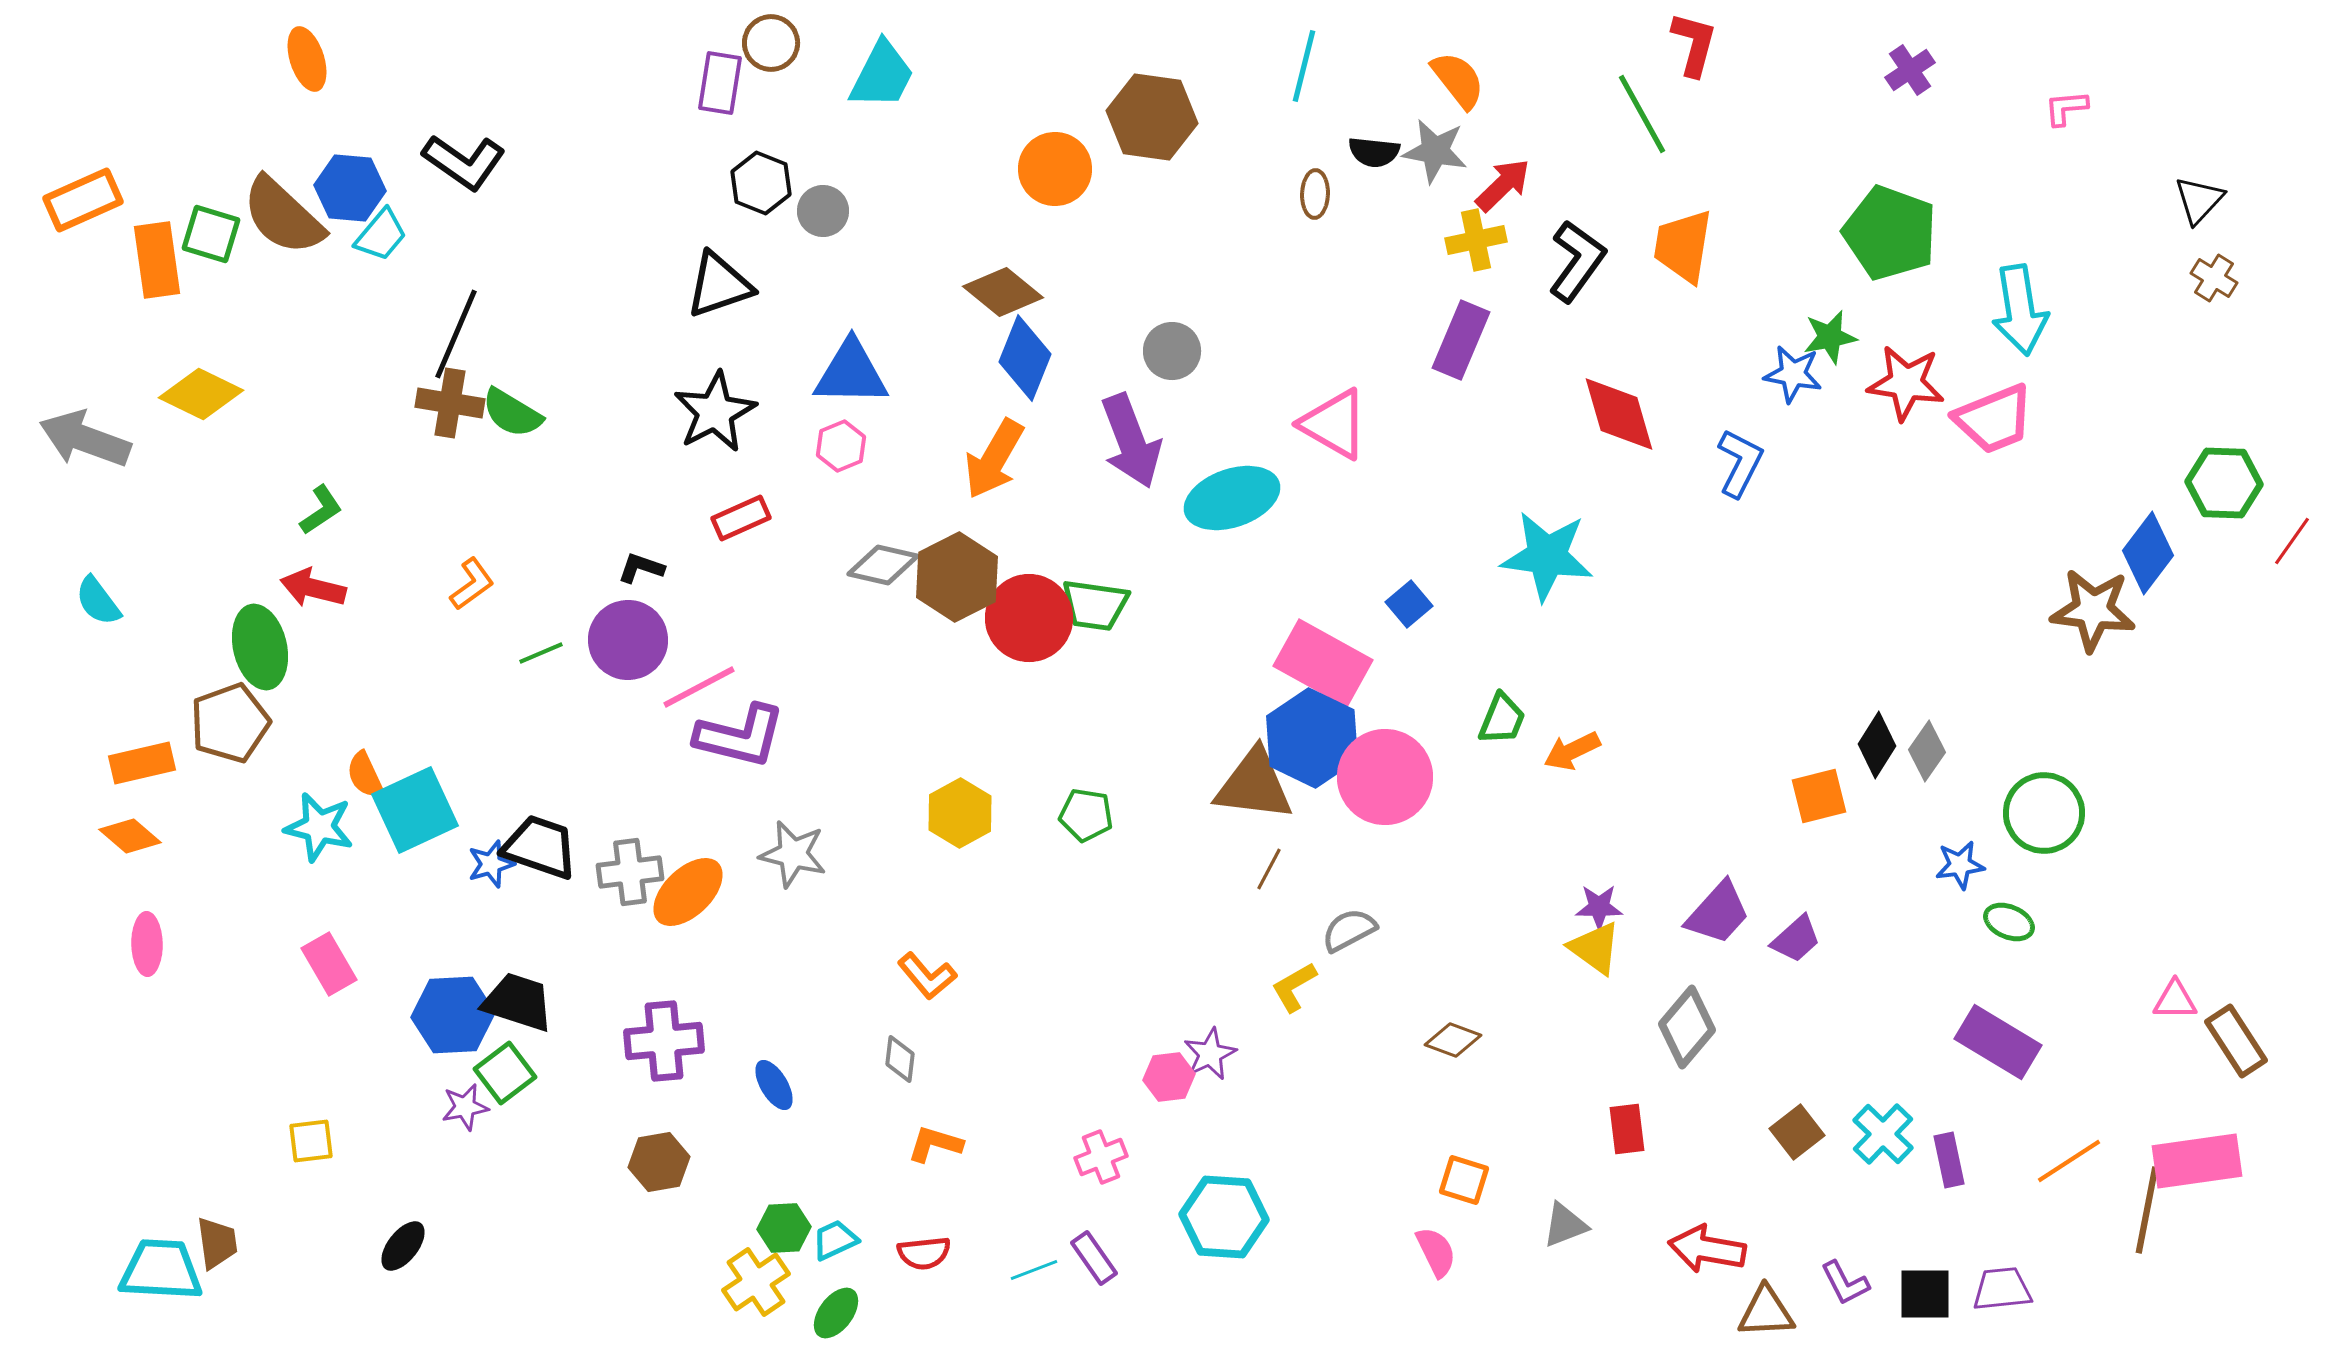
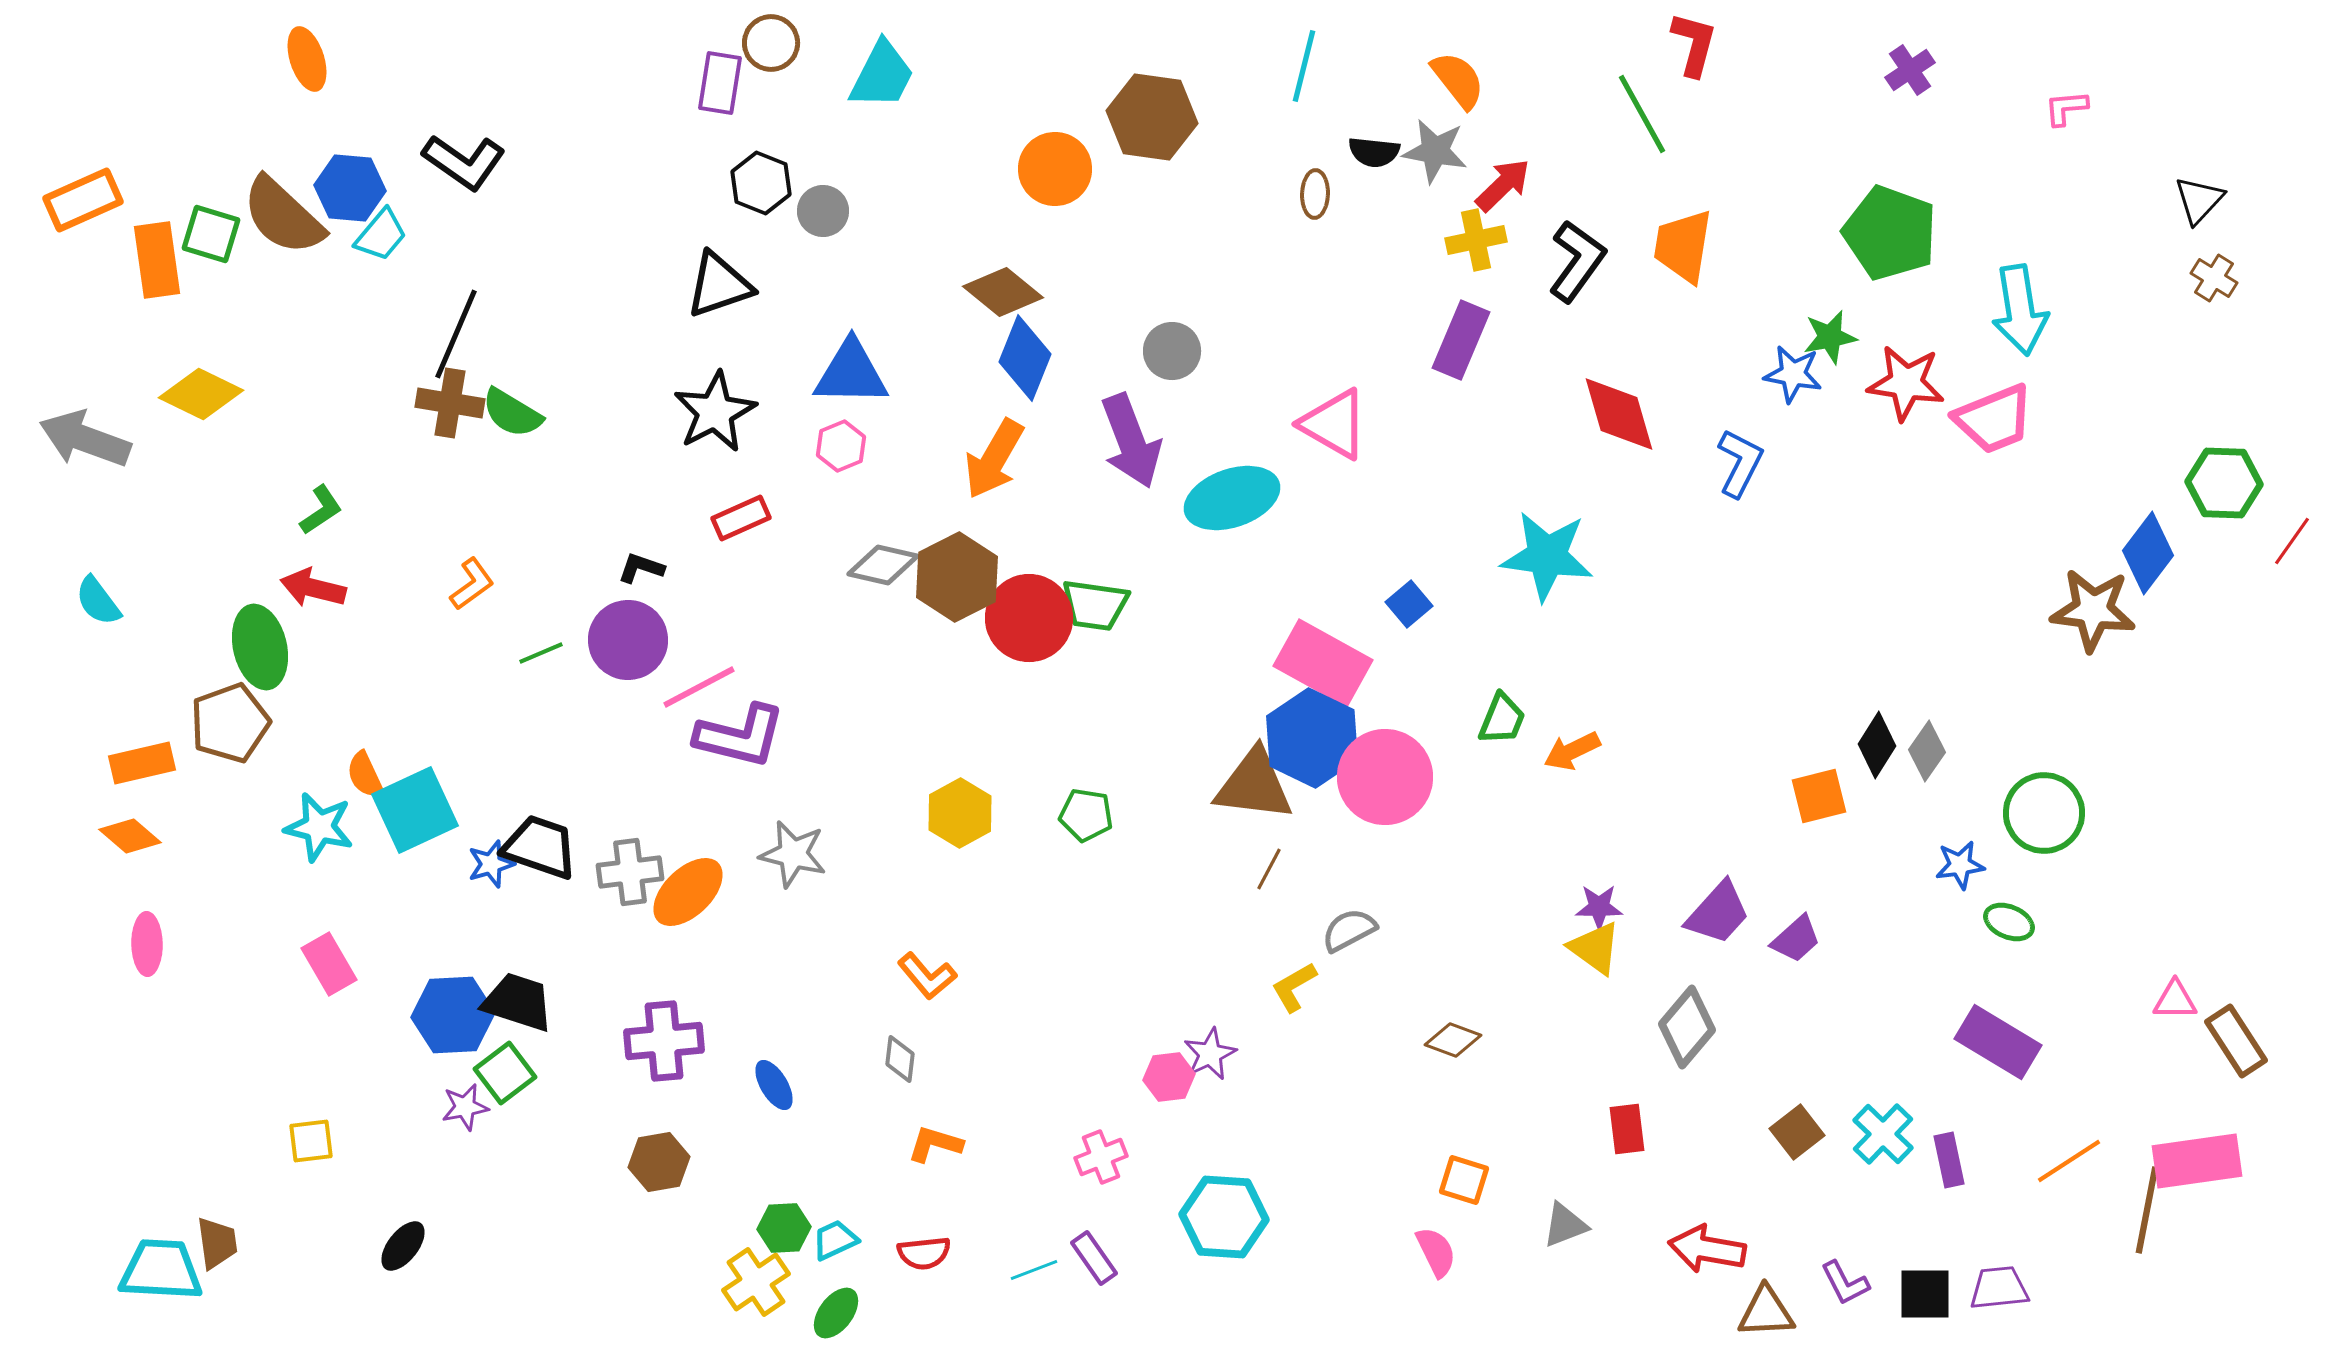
purple trapezoid at (2002, 1289): moved 3 px left, 1 px up
